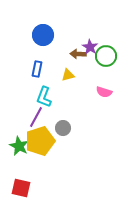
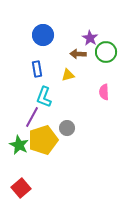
purple star: moved 9 px up
green circle: moved 4 px up
blue rectangle: rotated 21 degrees counterclockwise
pink semicircle: rotated 70 degrees clockwise
purple line: moved 4 px left
gray circle: moved 4 px right
yellow pentagon: moved 3 px right, 1 px up
green star: moved 1 px up
red square: rotated 36 degrees clockwise
